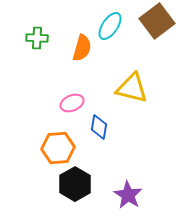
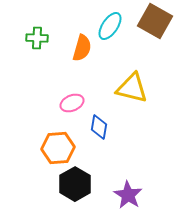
brown square: moved 2 px left; rotated 24 degrees counterclockwise
